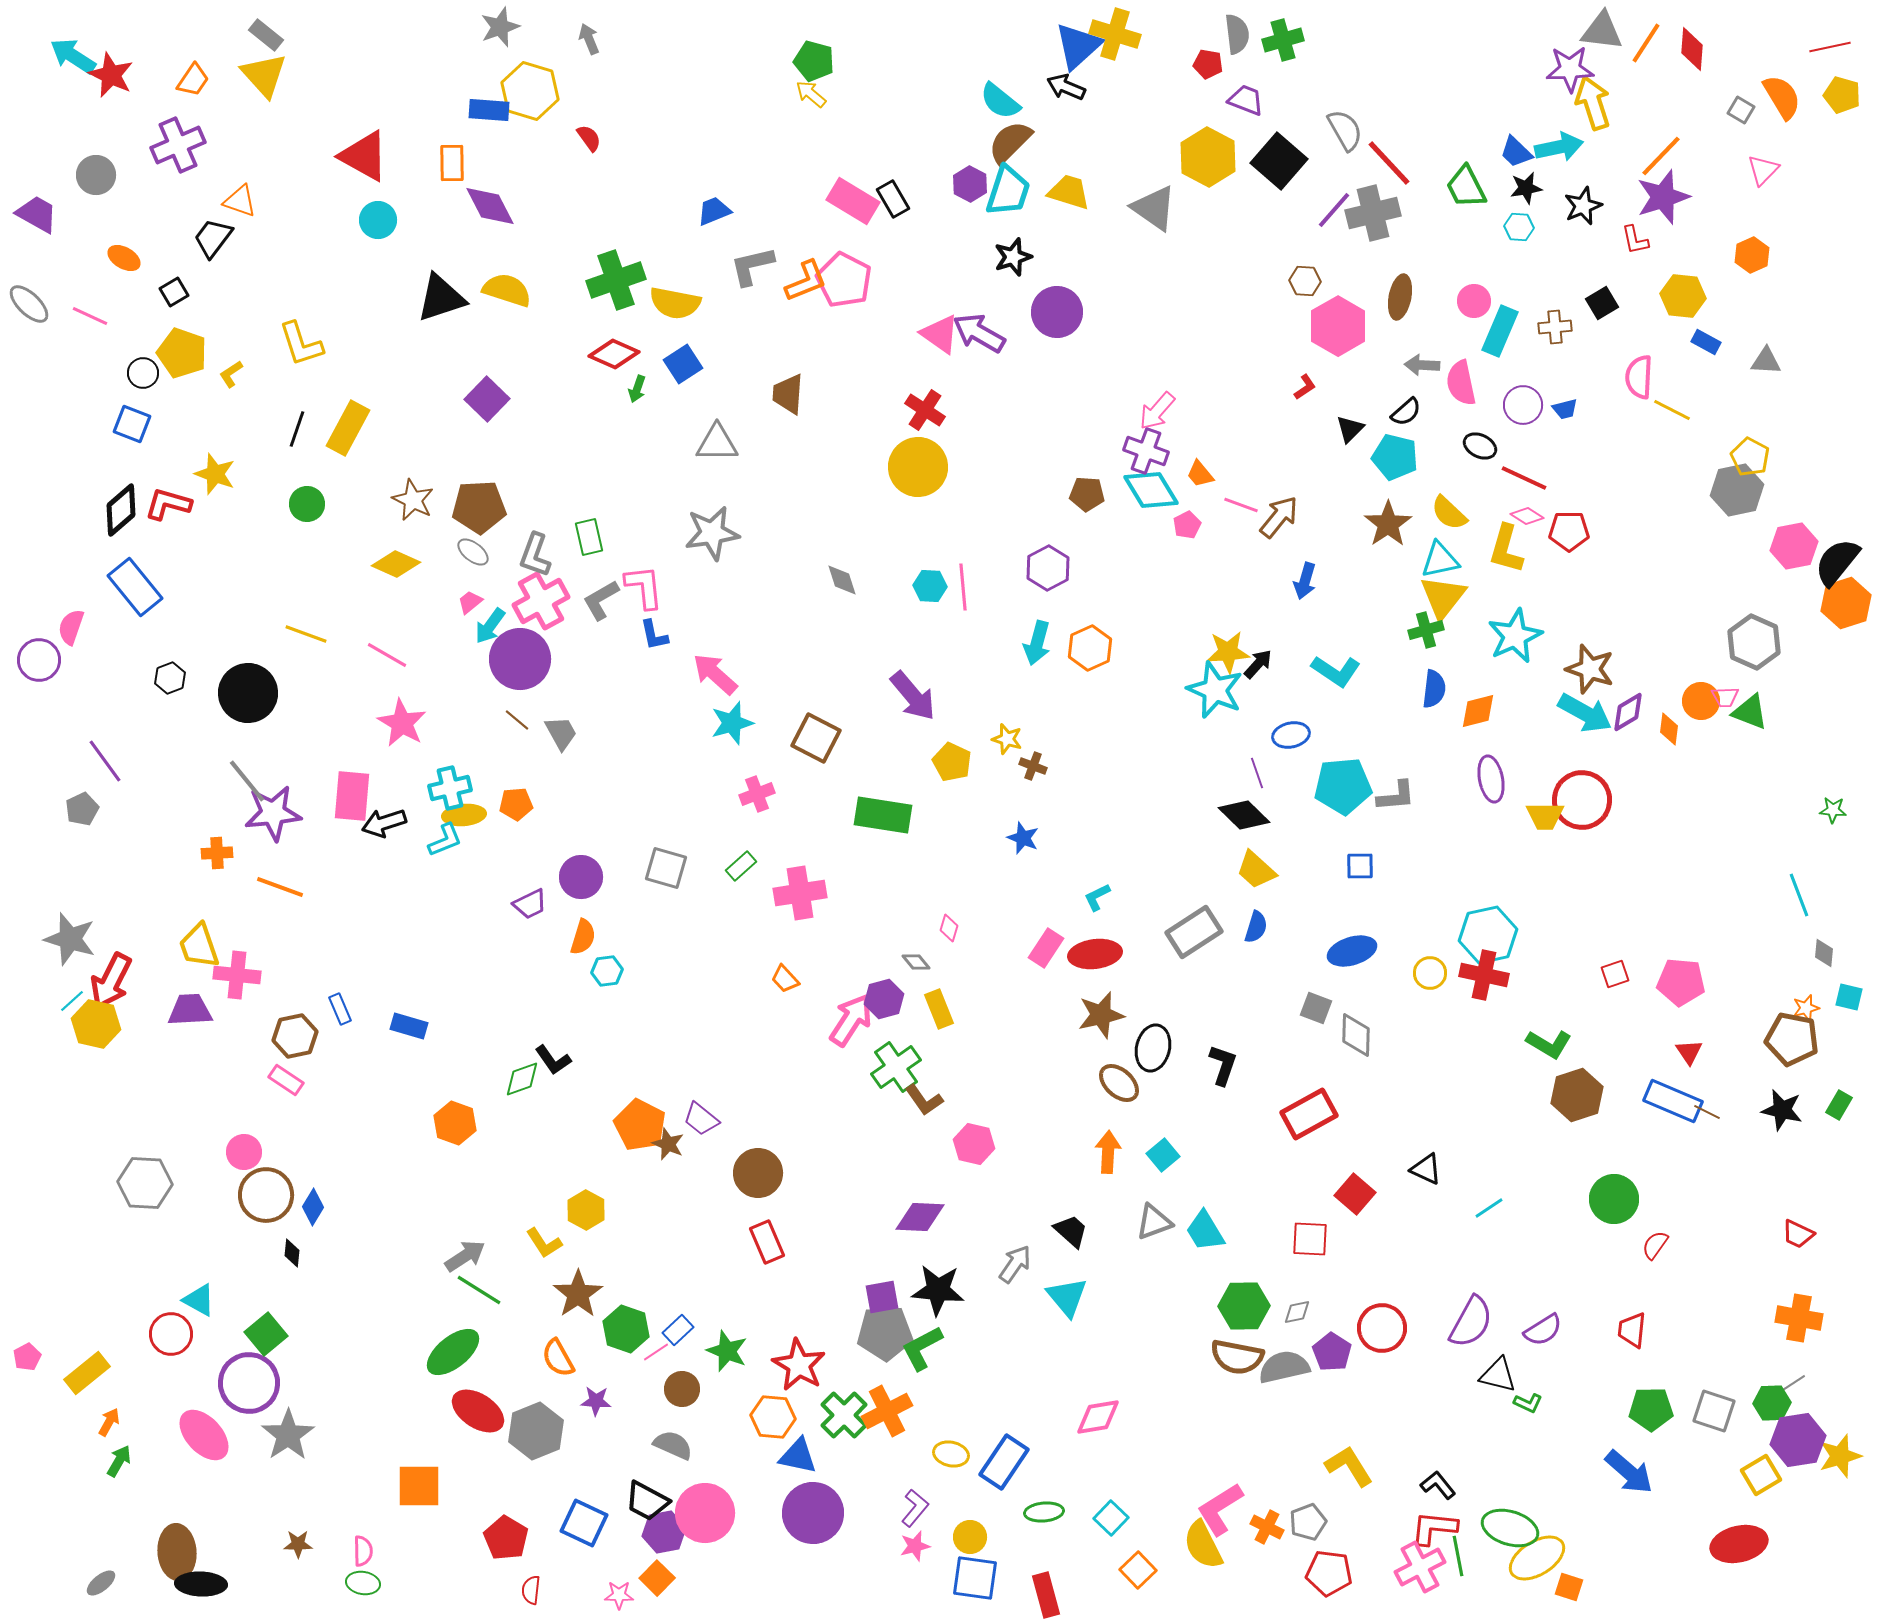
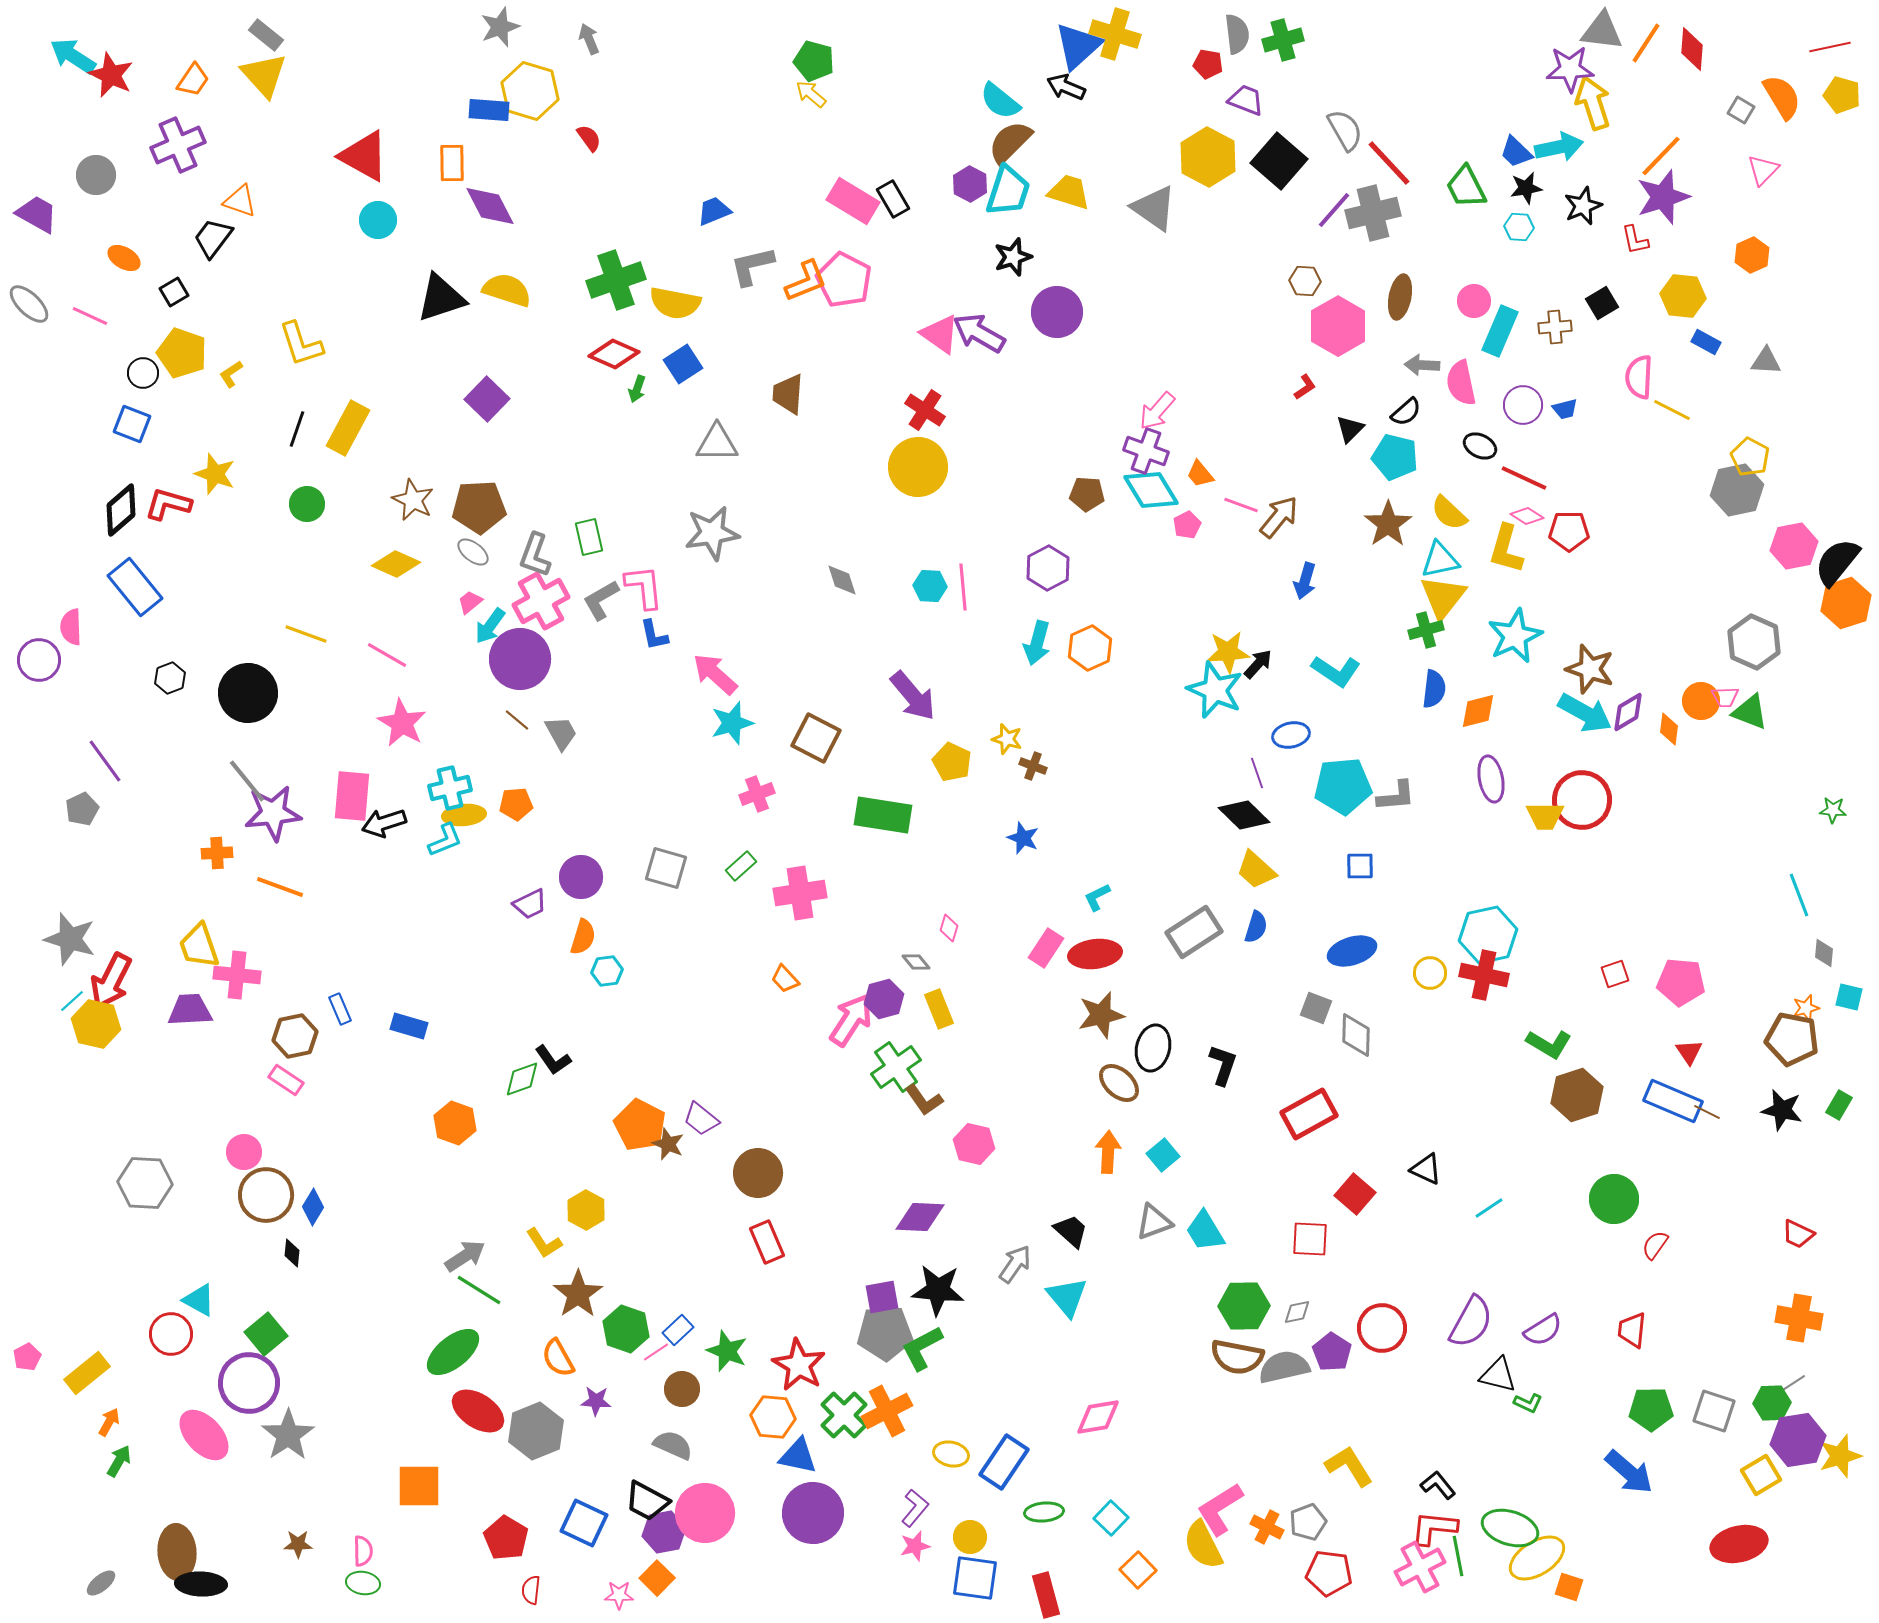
pink semicircle at (71, 627): rotated 21 degrees counterclockwise
